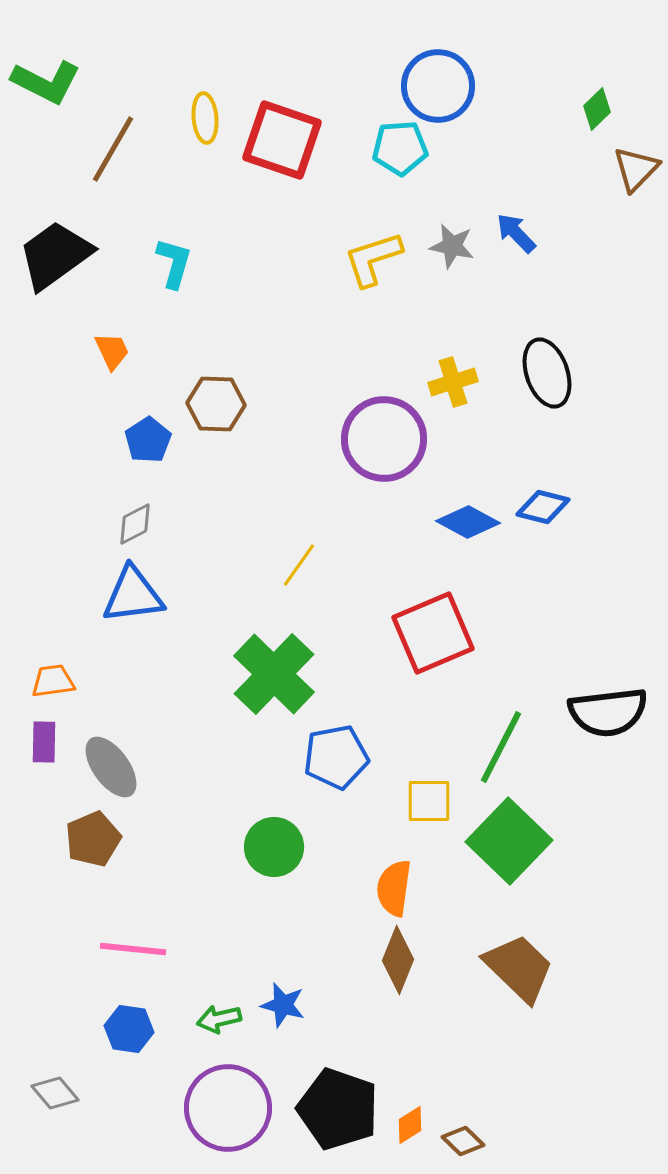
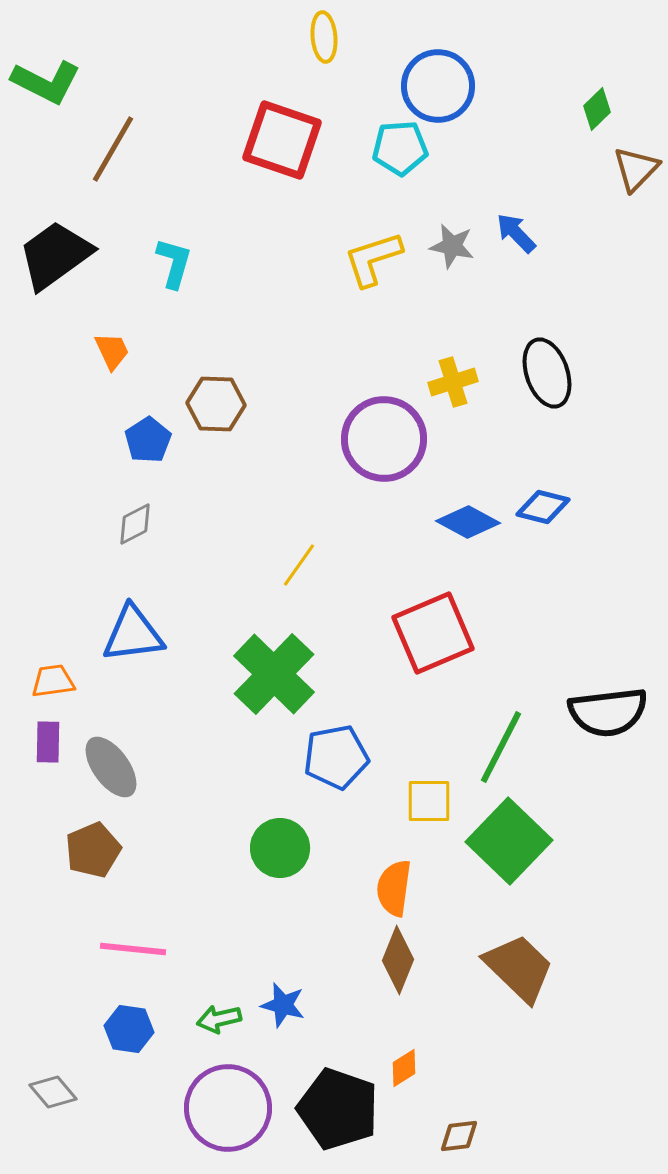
yellow ellipse at (205, 118): moved 119 px right, 81 px up
blue triangle at (133, 595): moved 39 px down
purple rectangle at (44, 742): moved 4 px right
brown pentagon at (93, 839): moved 11 px down
green circle at (274, 847): moved 6 px right, 1 px down
gray diamond at (55, 1093): moved 2 px left, 1 px up
orange diamond at (410, 1125): moved 6 px left, 57 px up
brown diamond at (463, 1141): moved 4 px left, 5 px up; rotated 51 degrees counterclockwise
